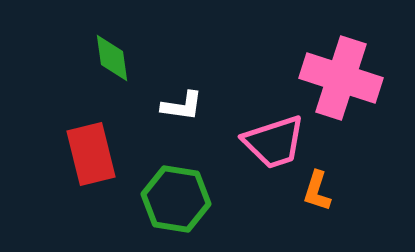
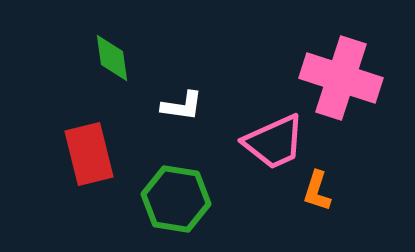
pink trapezoid: rotated 6 degrees counterclockwise
red rectangle: moved 2 px left
